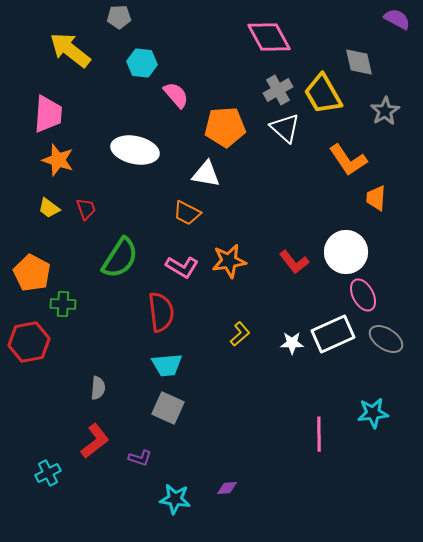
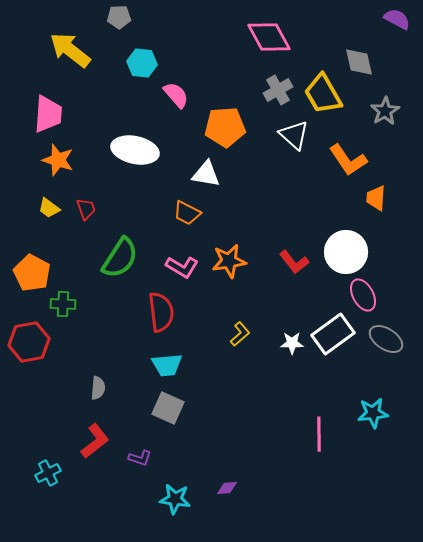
white triangle at (285, 128): moved 9 px right, 7 px down
white rectangle at (333, 334): rotated 12 degrees counterclockwise
